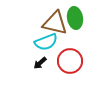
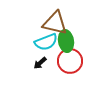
green ellipse: moved 9 px left, 23 px down
